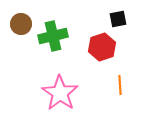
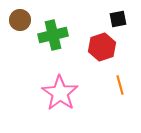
brown circle: moved 1 px left, 4 px up
green cross: moved 1 px up
orange line: rotated 12 degrees counterclockwise
